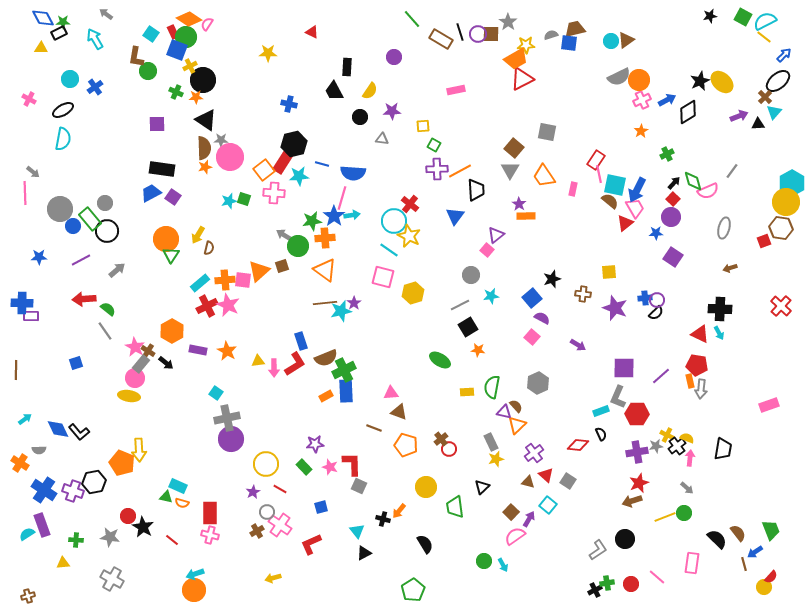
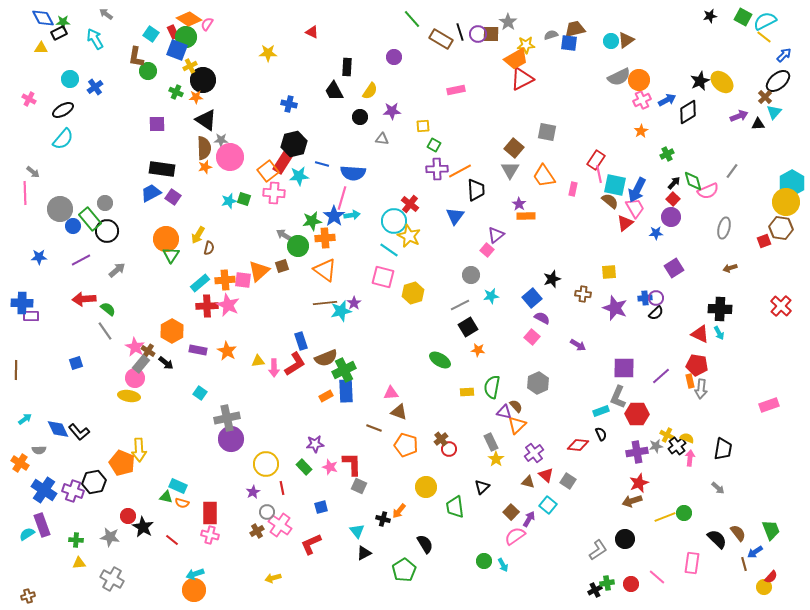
cyan semicircle at (63, 139): rotated 30 degrees clockwise
orange square at (264, 170): moved 4 px right, 1 px down
purple square at (673, 257): moved 1 px right, 11 px down; rotated 24 degrees clockwise
purple circle at (657, 300): moved 1 px left, 2 px up
red cross at (207, 306): rotated 25 degrees clockwise
cyan square at (216, 393): moved 16 px left
yellow star at (496, 459): rotated 21 degrees counterclockwise
gray arrow at (687, 488): moved 31 px right
red line at (280, 489): moved 2 px right, 1 px up; rotated 48 degrees clockwise
yellow triangle at (63, 563): moved 16 px right
green pentagon at (413, 590): moved 9 px left, 20 px up
